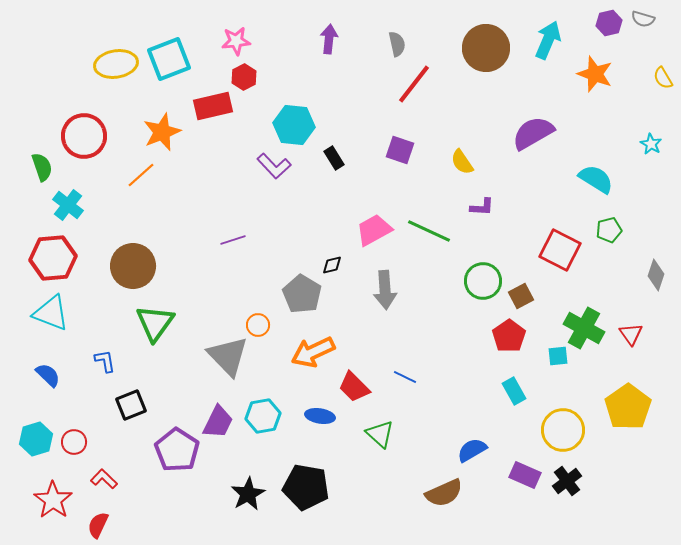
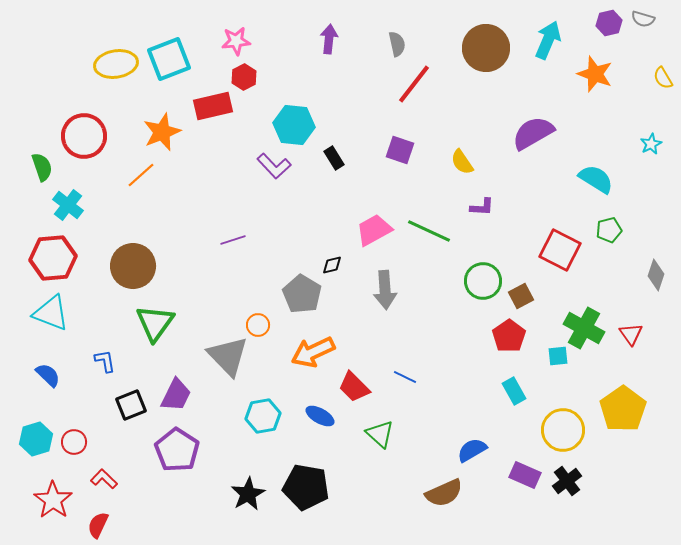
cyan star at (651, 144): rotated 15 degrees clockwise
yellow pentagon at (628, 407): moved 5 px left, 2 px down
blue ellipse at (320, 416): rotated 20 degrees clockwise
purple trapezoid at (218, 422): moved 42 px left, 27 px up
